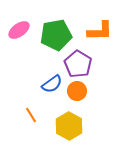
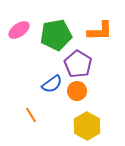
yellow hexagon: moved 18 px right
